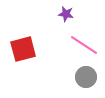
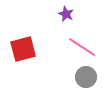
purple star: rotated 14 degrees clockwise
pink line: moved 2 px left, 2 px down
